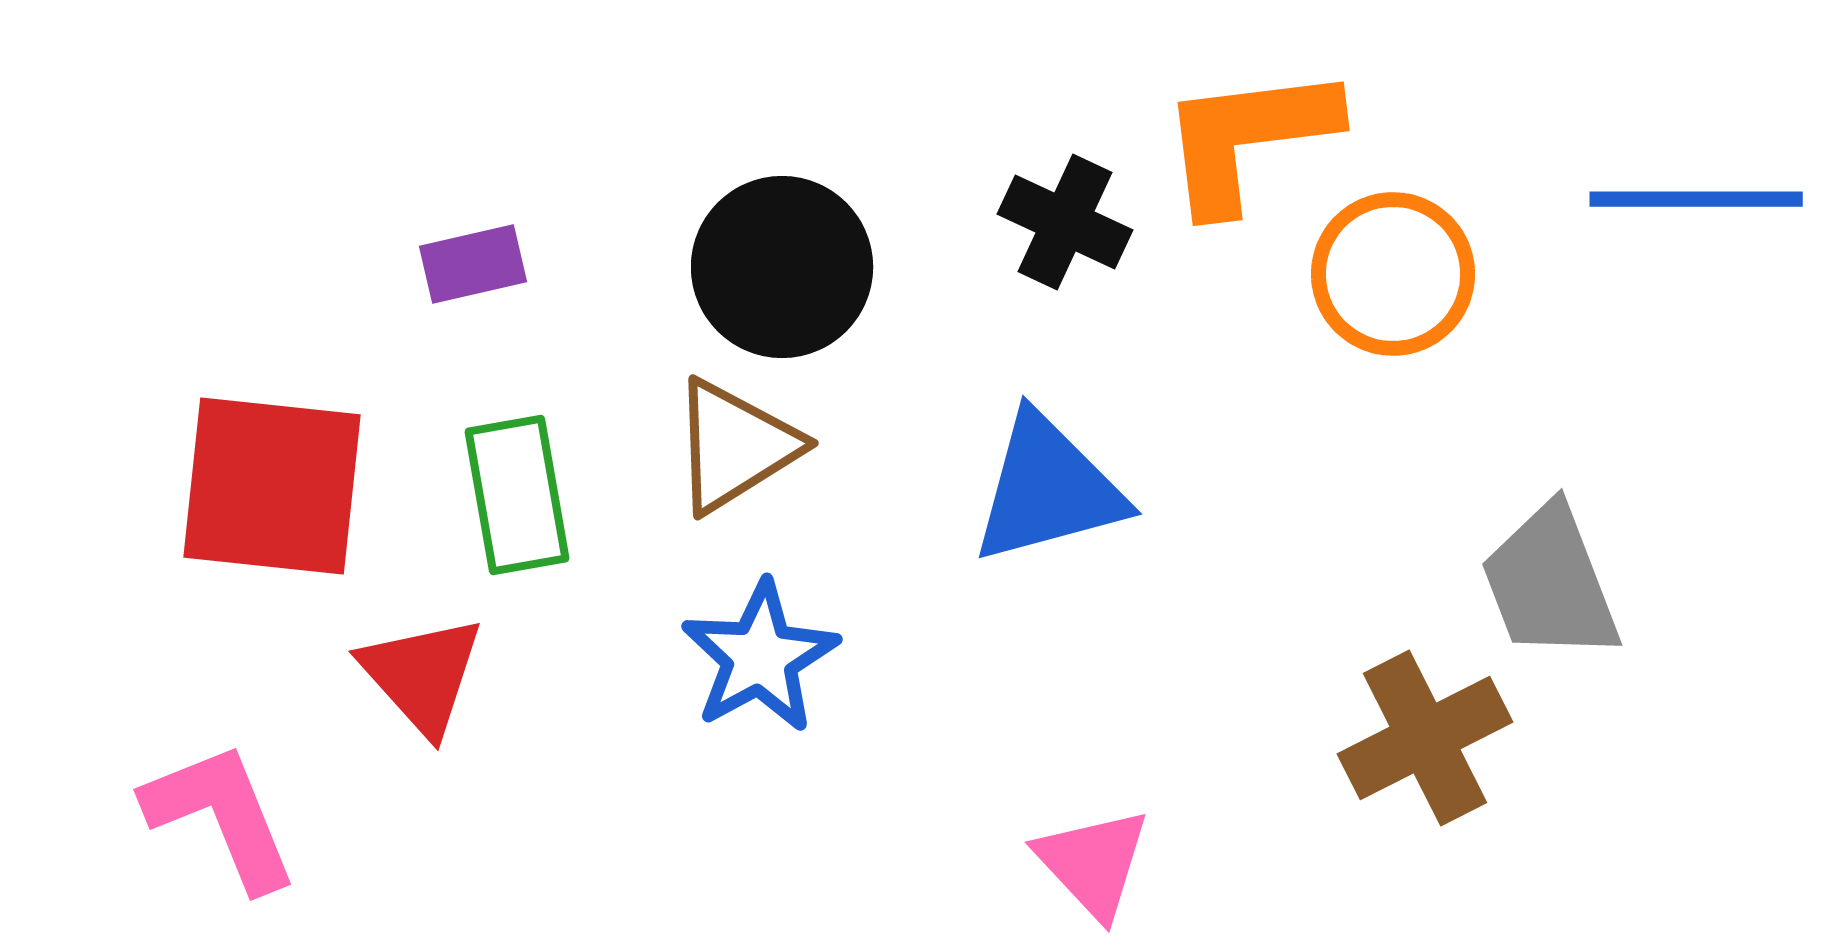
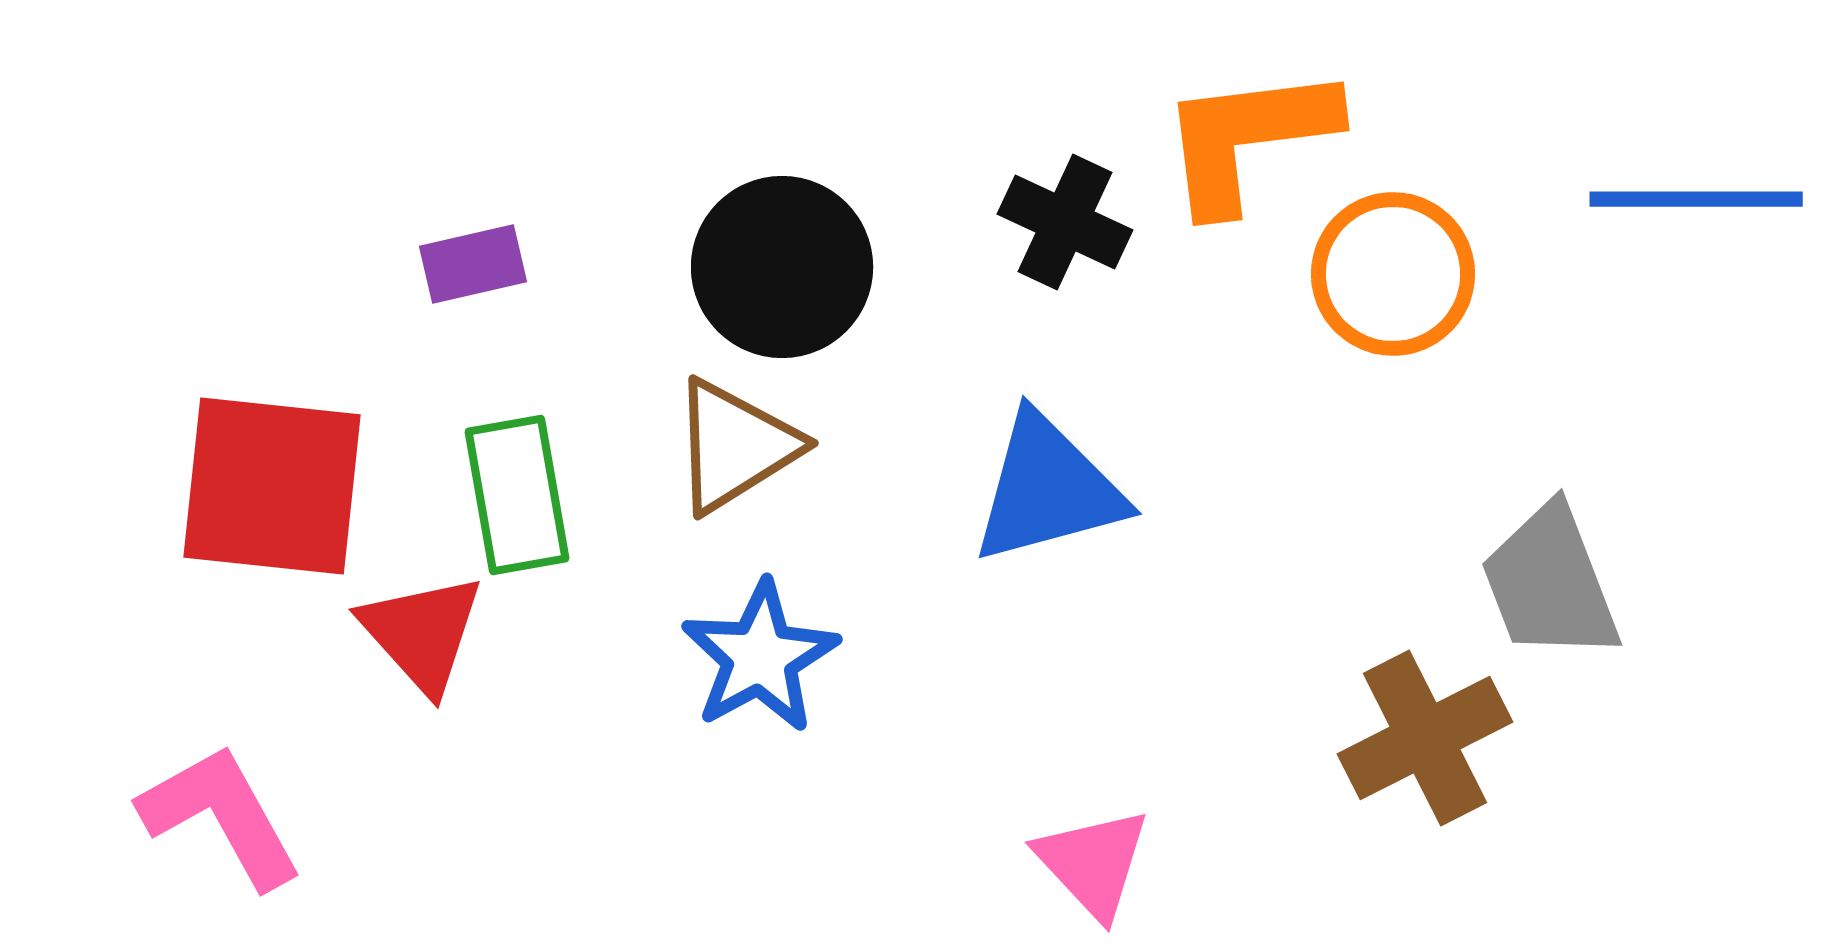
red triangle: moved 42 px up
pink L-shape: rotated 7 degrees counterclockwise
